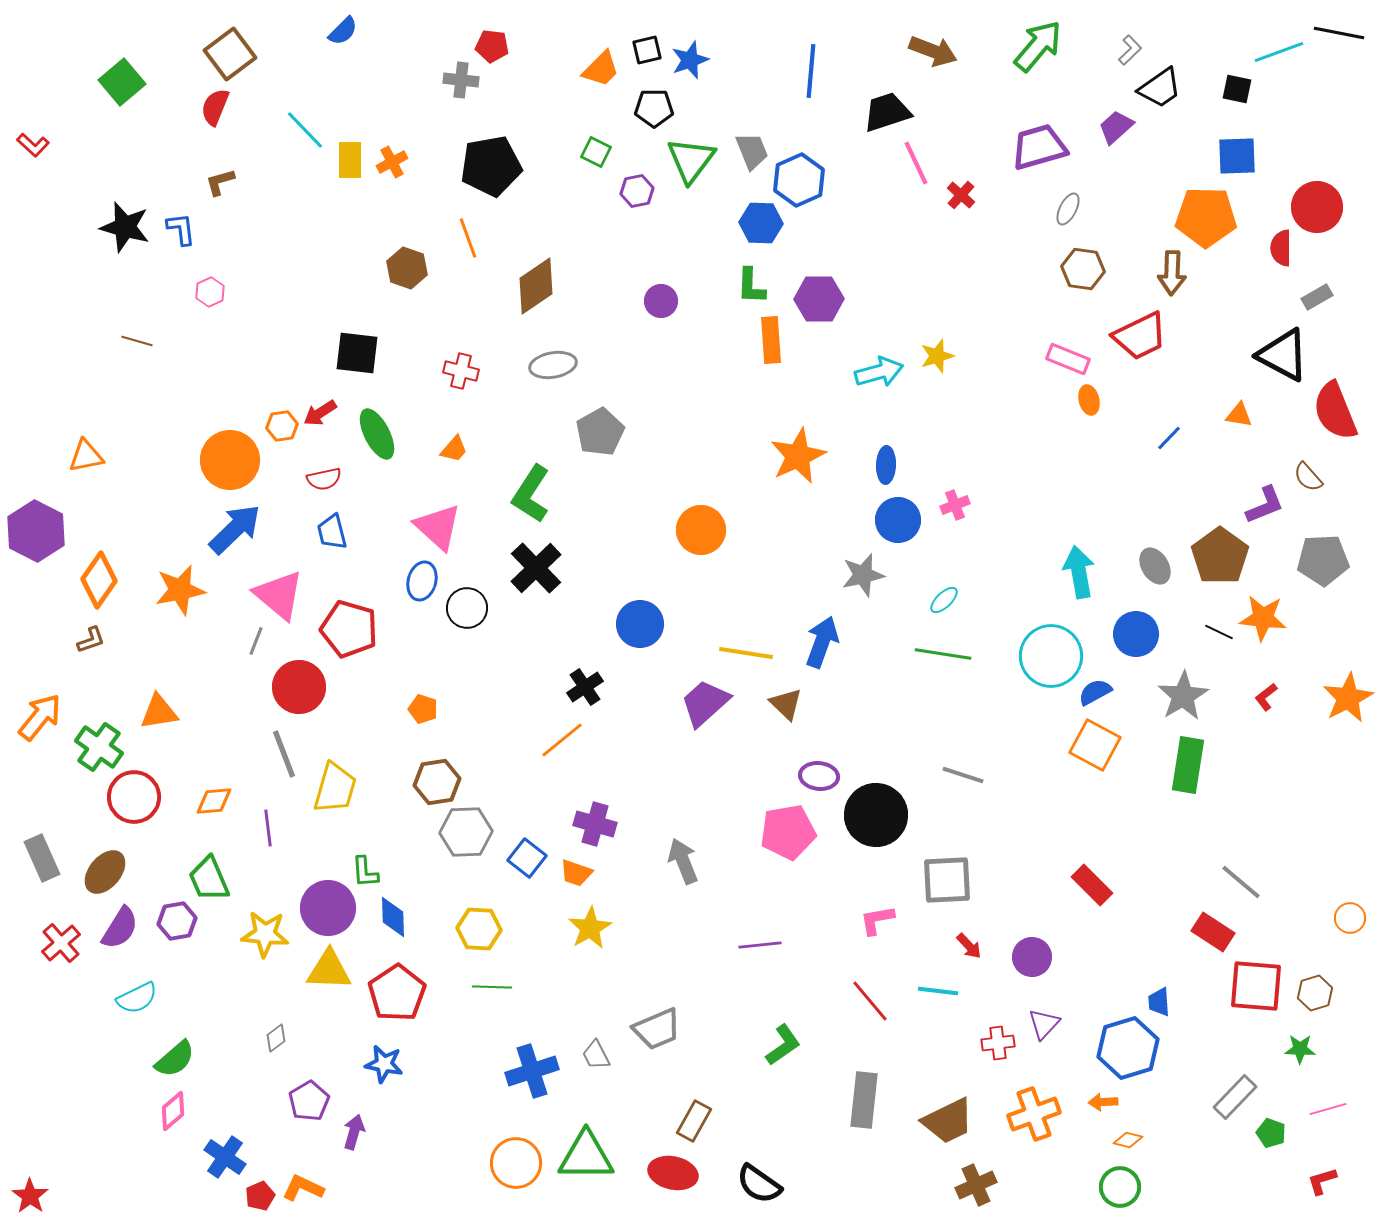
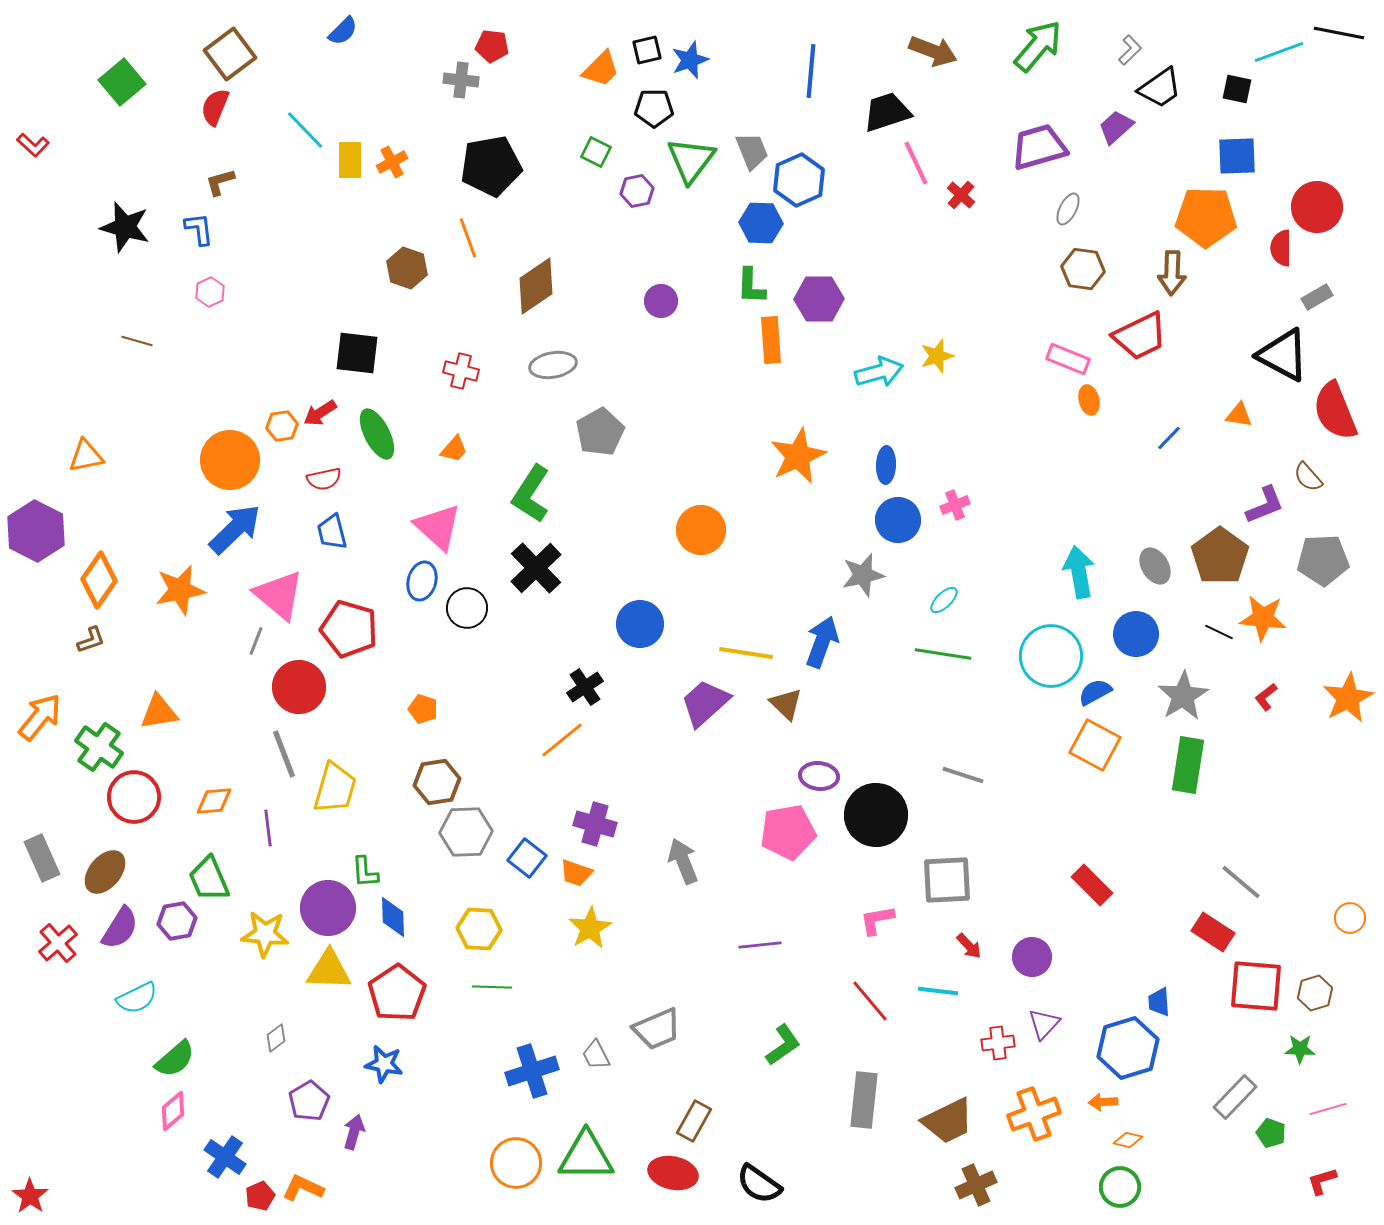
blue L-shape at (181, 229): moved 18 px right
red cross at (61, 943): moved 3 px left
